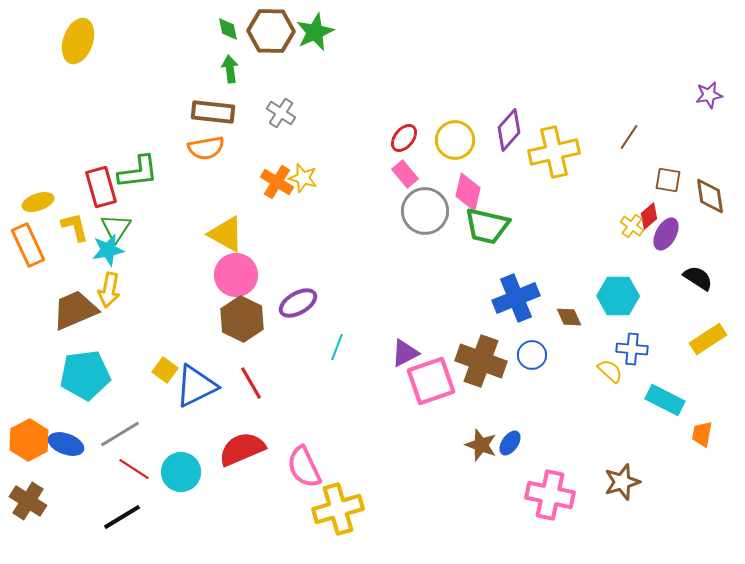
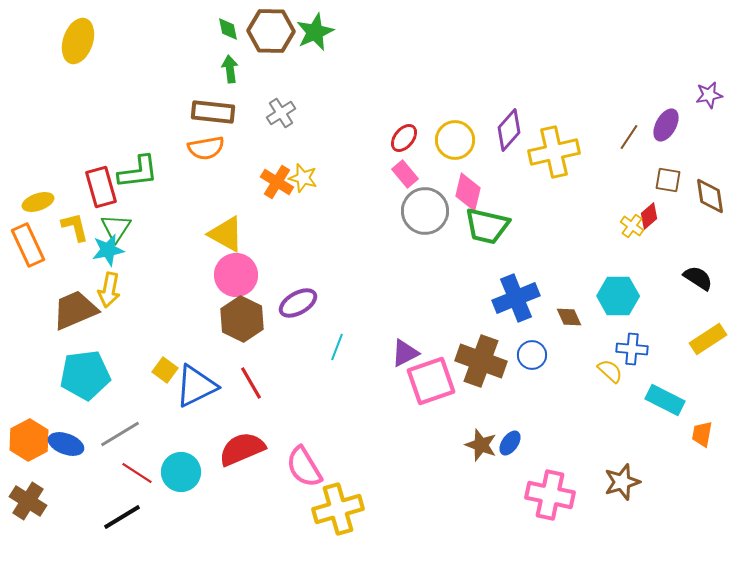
gray cross at (281, 113): rotated 24 degrees clockwise
purple ellipse at (666, 234): moved 109 px up
pink semicircle at (304, 467): rotated 6 degrees counterclockwise
red line at (134, 469): moved 3 px right, 4 px down
